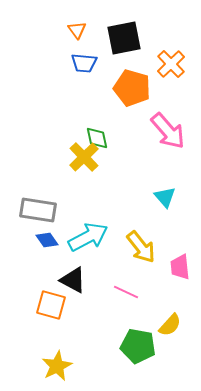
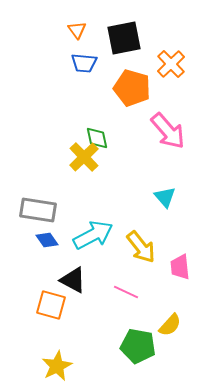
cyan arrow: moved 5 px right, 2 px up
